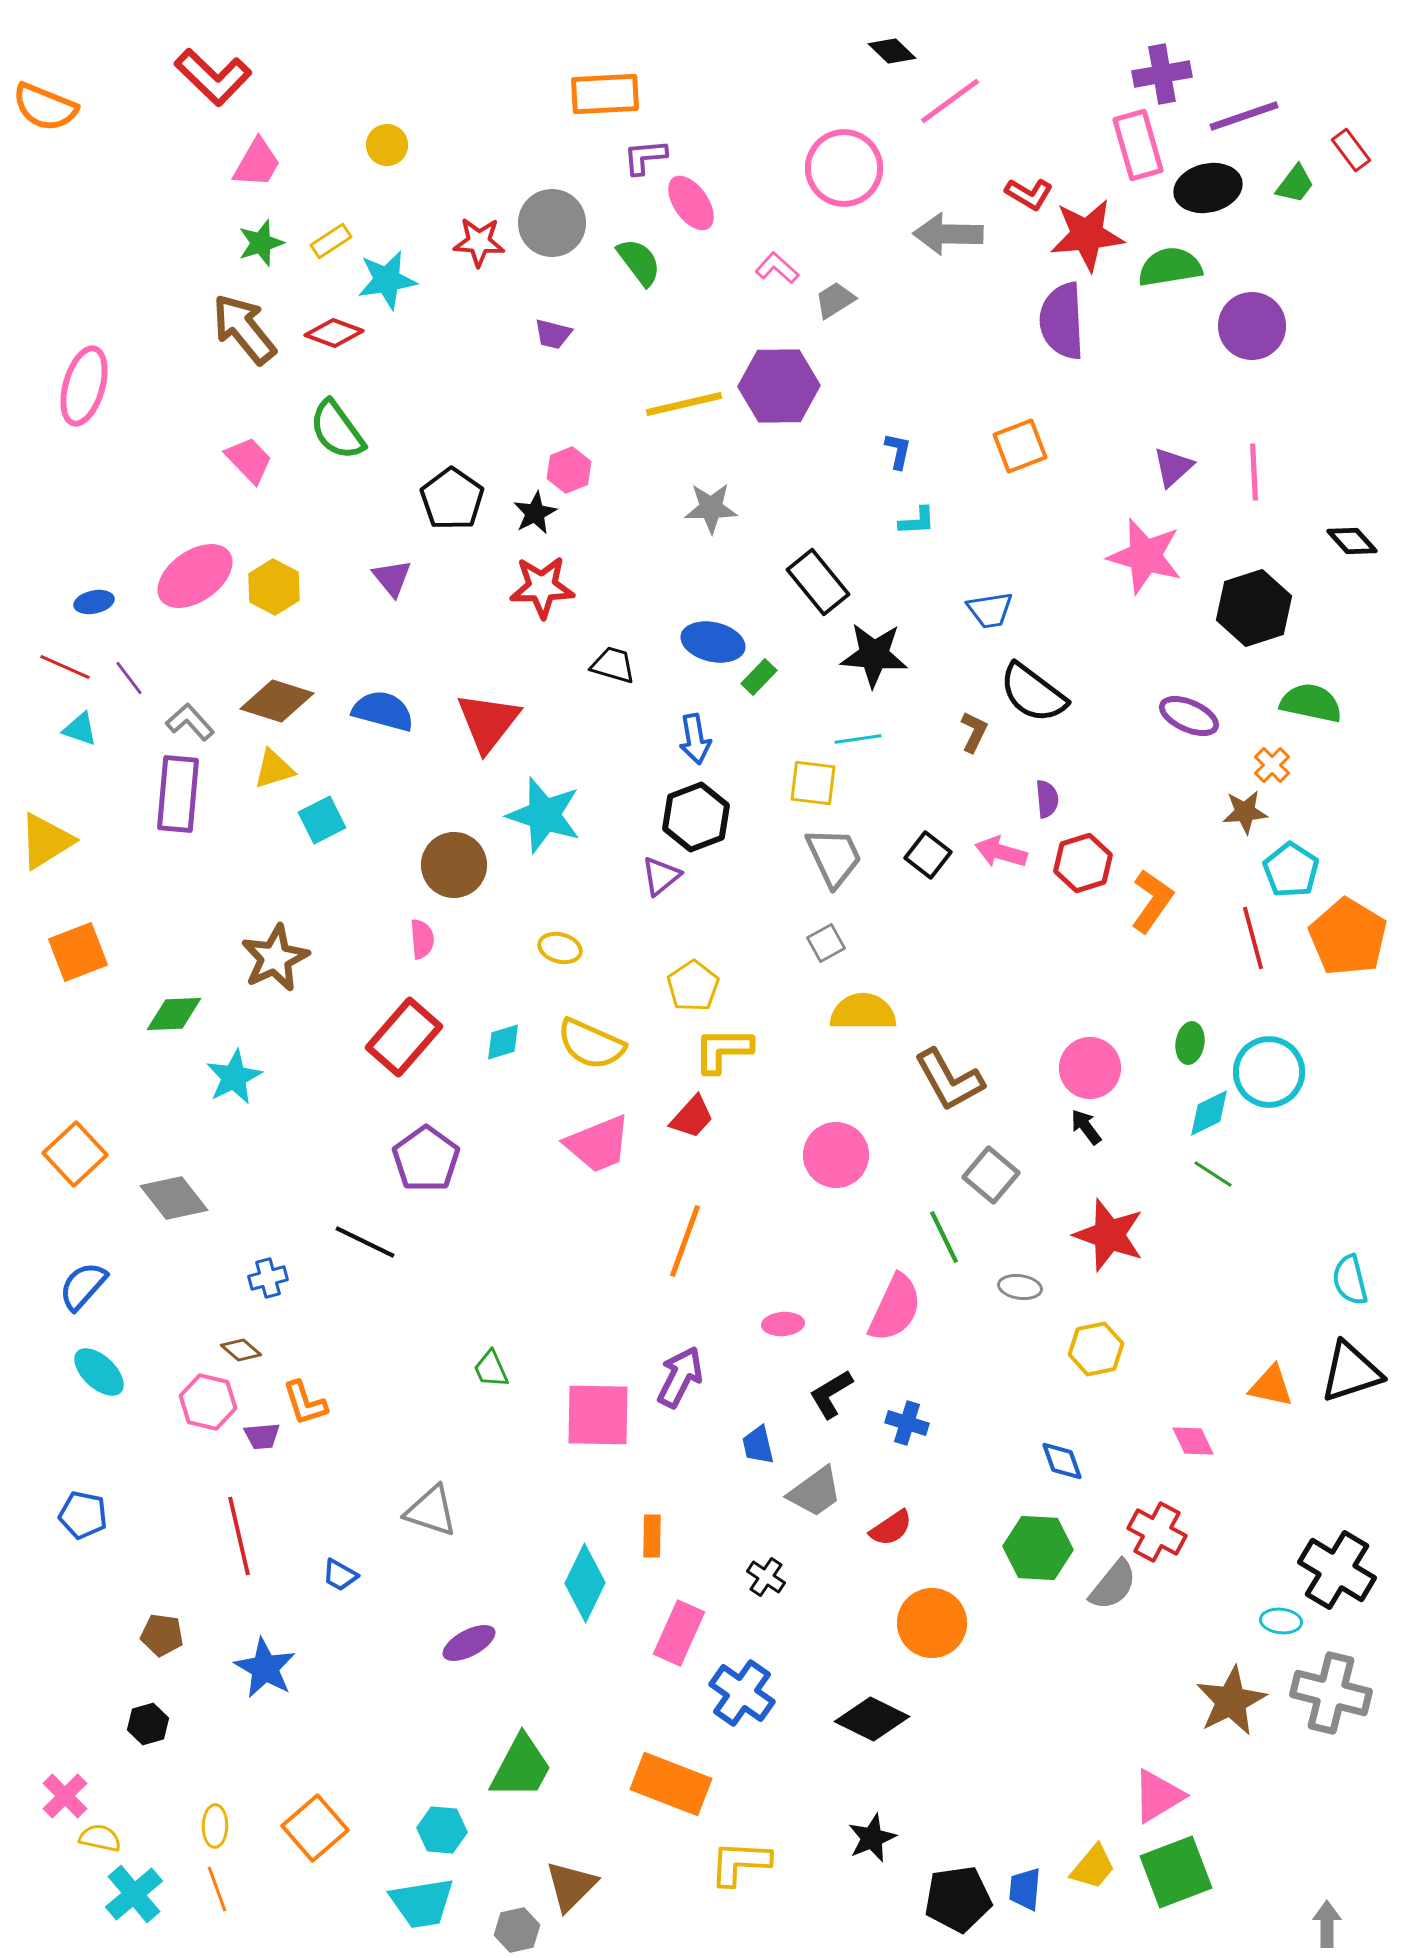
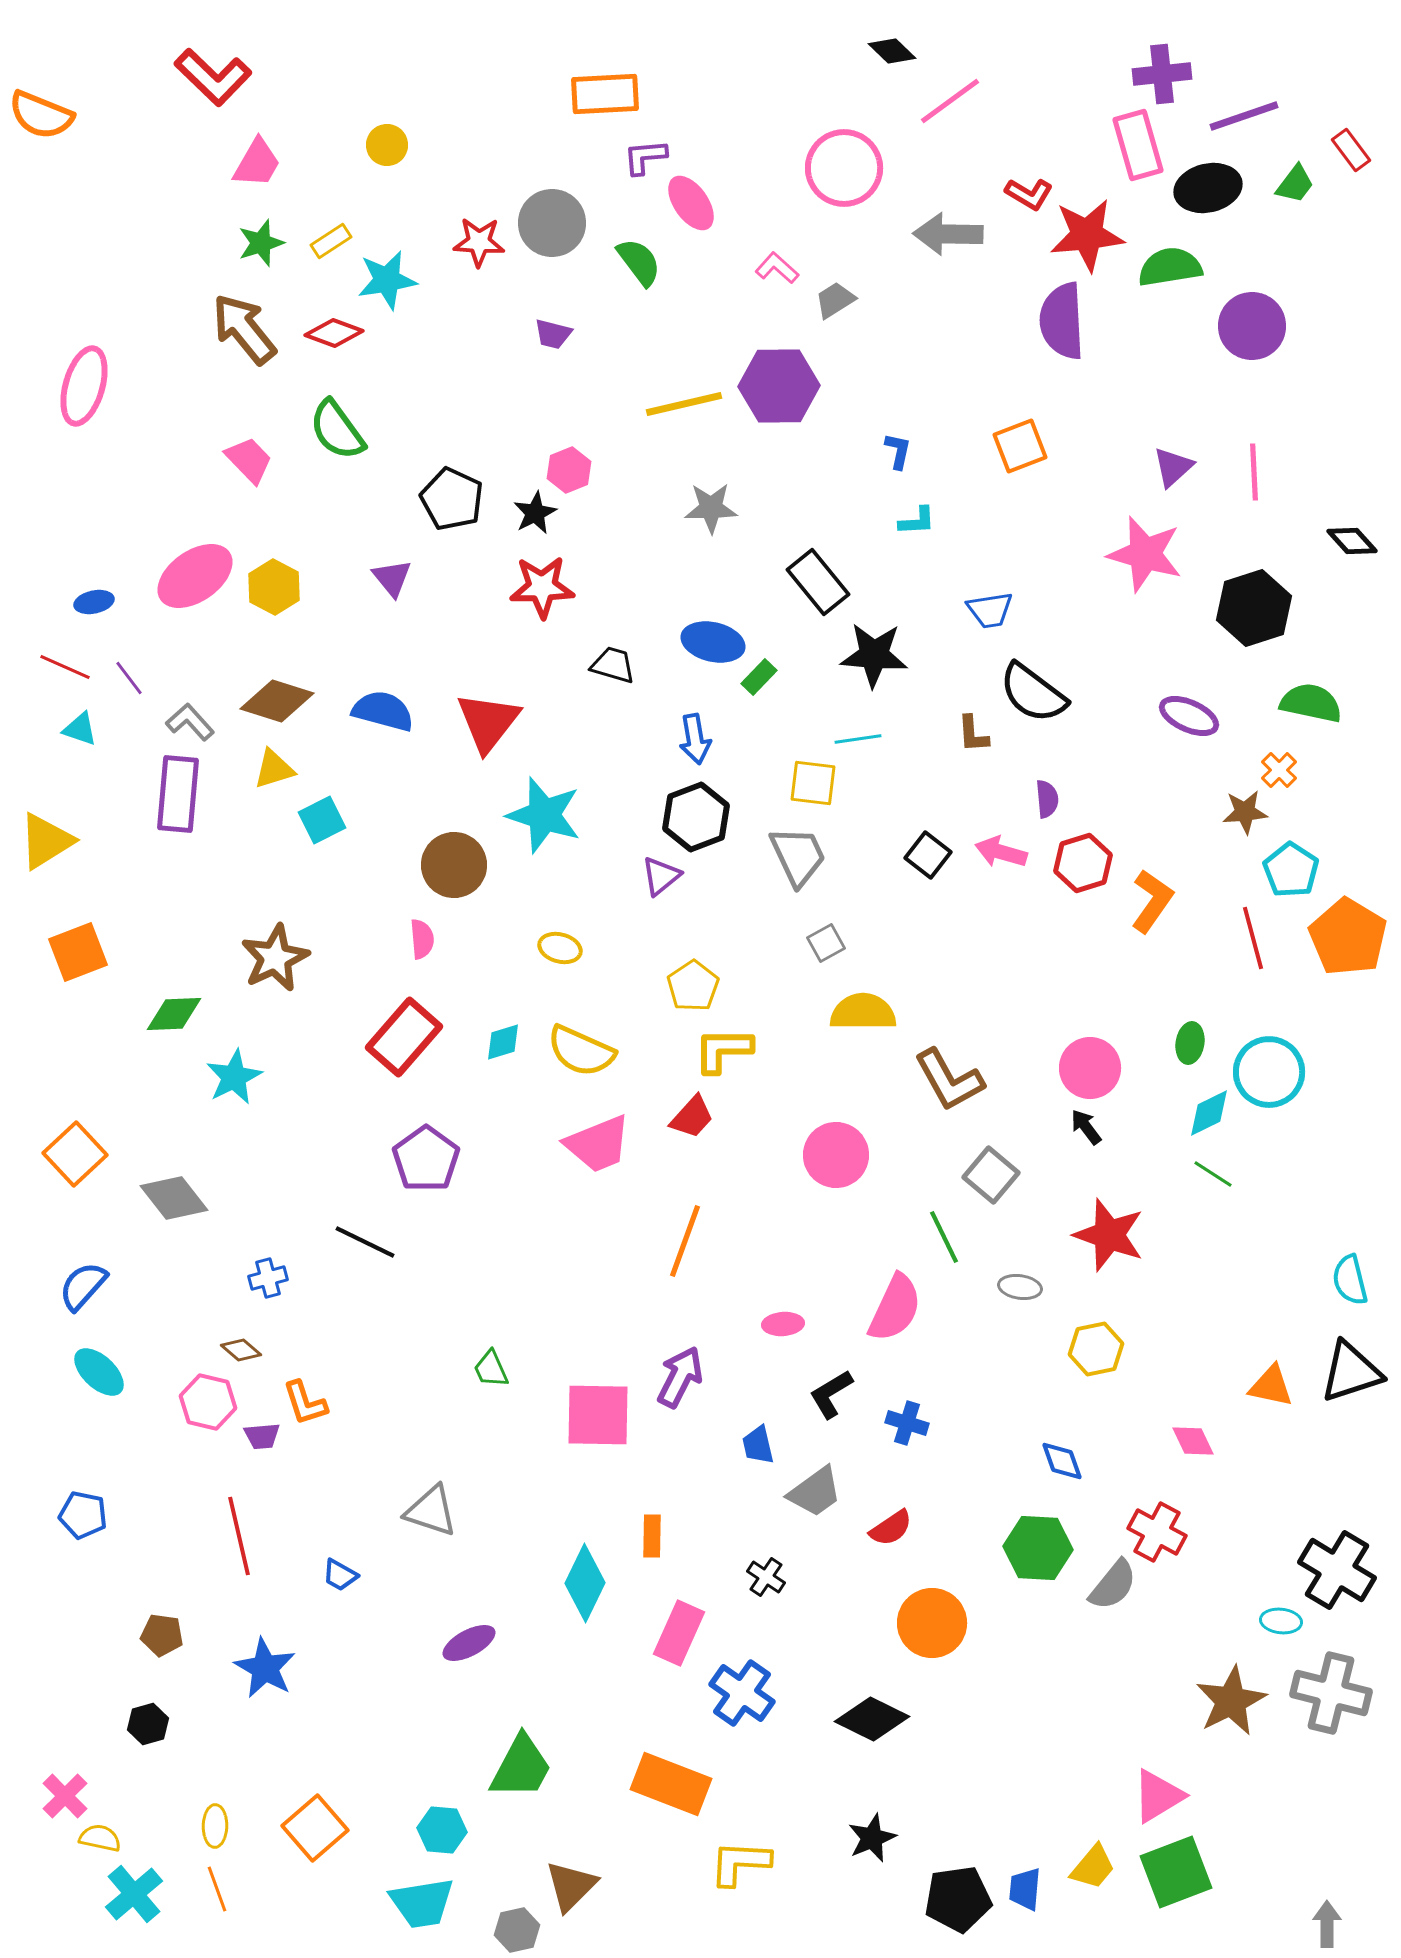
purple cross at (1162, 74): rotated 4 degrees clockwise
orange semicircle at (45, 107): moved 4 px left, 8 px down
black pentagon at (452, 499): rotated 10 degrees counterclockwise
pink star at (1145, 556): moved 2 px up
brown L-shape at (974, 732): moved 1 px left, 2 px down; rotated 150 degrees clockwise
orange cross at (1272, 765): moved 7 px right, 5 px down
gray trapezoid at (834, 857): moved 36 px left, 1 px up
yellow semicircle at (591, 1044): moved 10 px left, 7 px down
